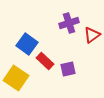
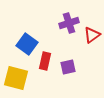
red rectangle: rotated 60 degrees clockwise
purple square: moved 2 px up
yellow square: rotated 20 degrees counterclockwise
